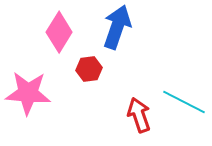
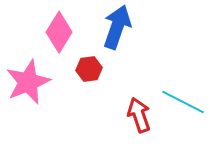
pink star: moved 11 px up; rotated 27 degrees counterclockwise
cyan line: moved 1 px left
